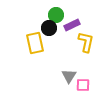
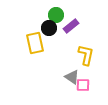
purple rectangle: moved 1 px left, 1 px down; rotated 14 degrees counterclockwise
yellow L-shape: moved 13 px down
gray triangle: moved 3 px right, 1 px down; rotated 28 degrees counterclockwise
